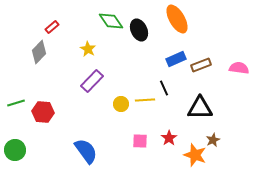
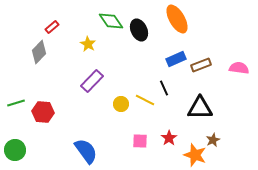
yellow star: moved 5 px up
yellow line: rotated 30 degrees clockwise
